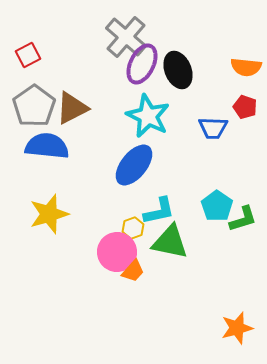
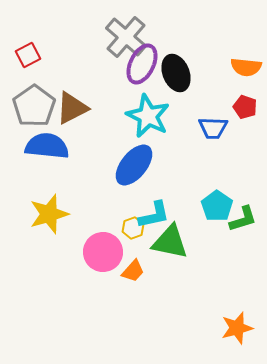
black ellipse: moved 2 px left, 3 px down
cyan L-shape: moved 5 px left, 4 px down
pink circle: moved 14 px left
